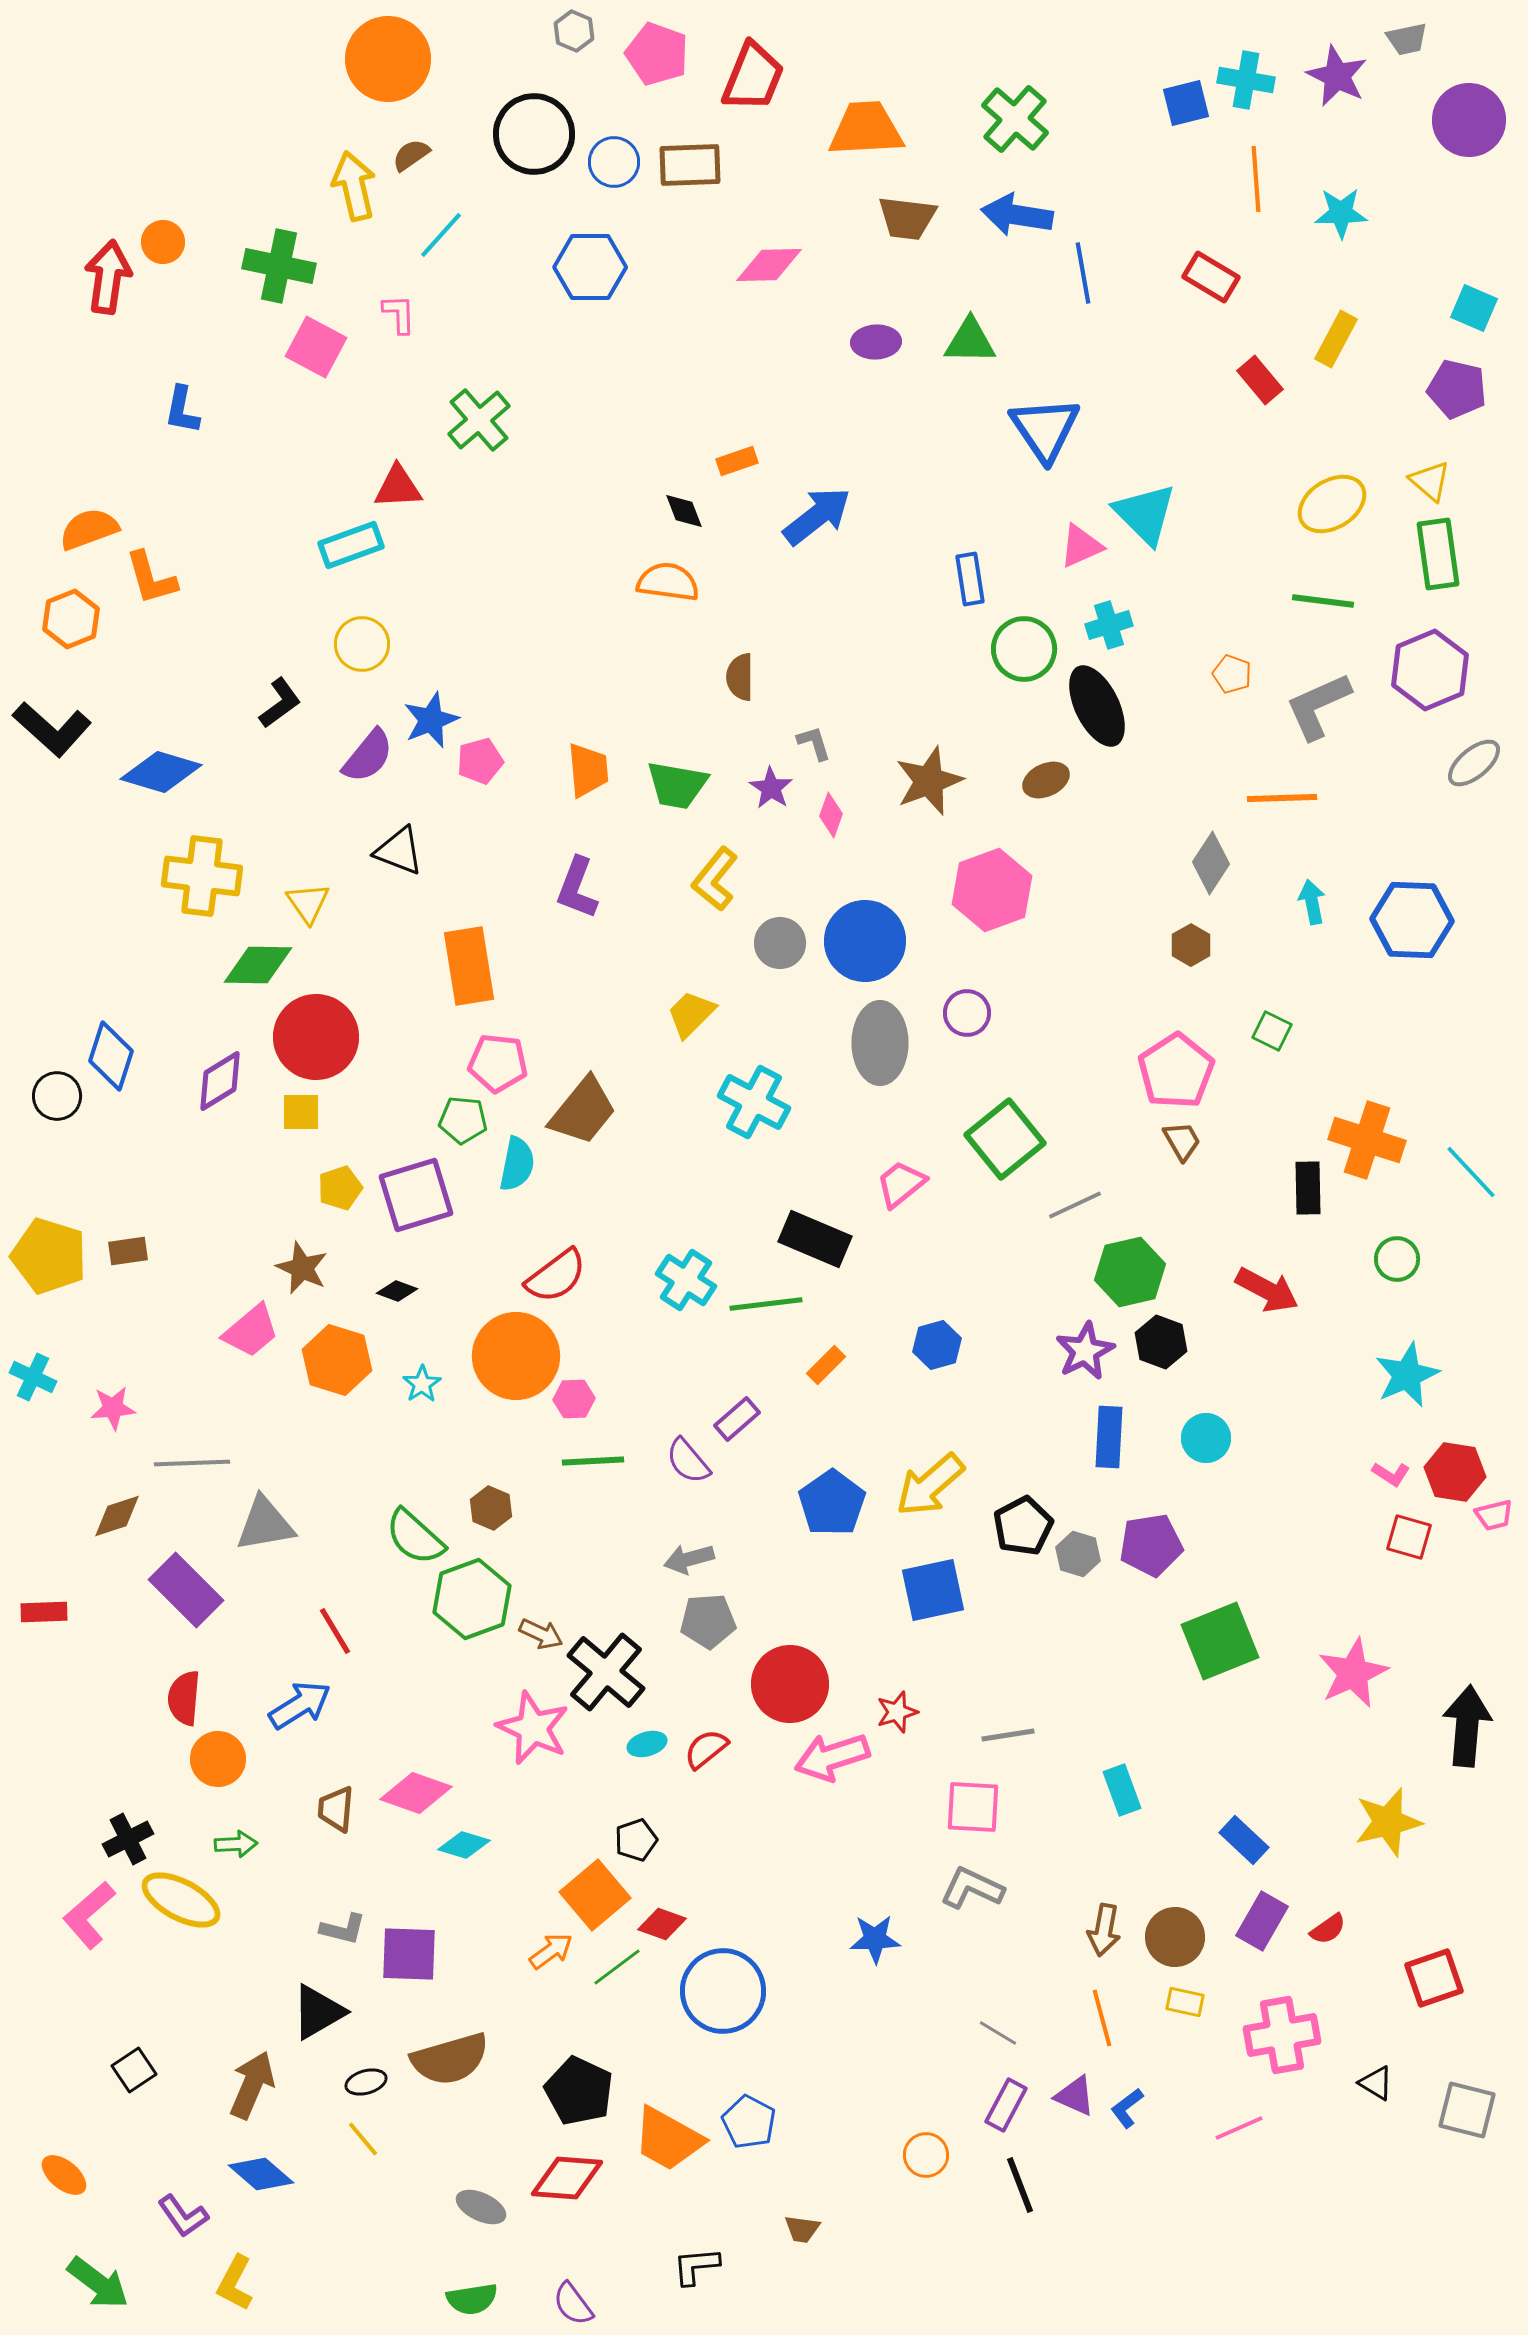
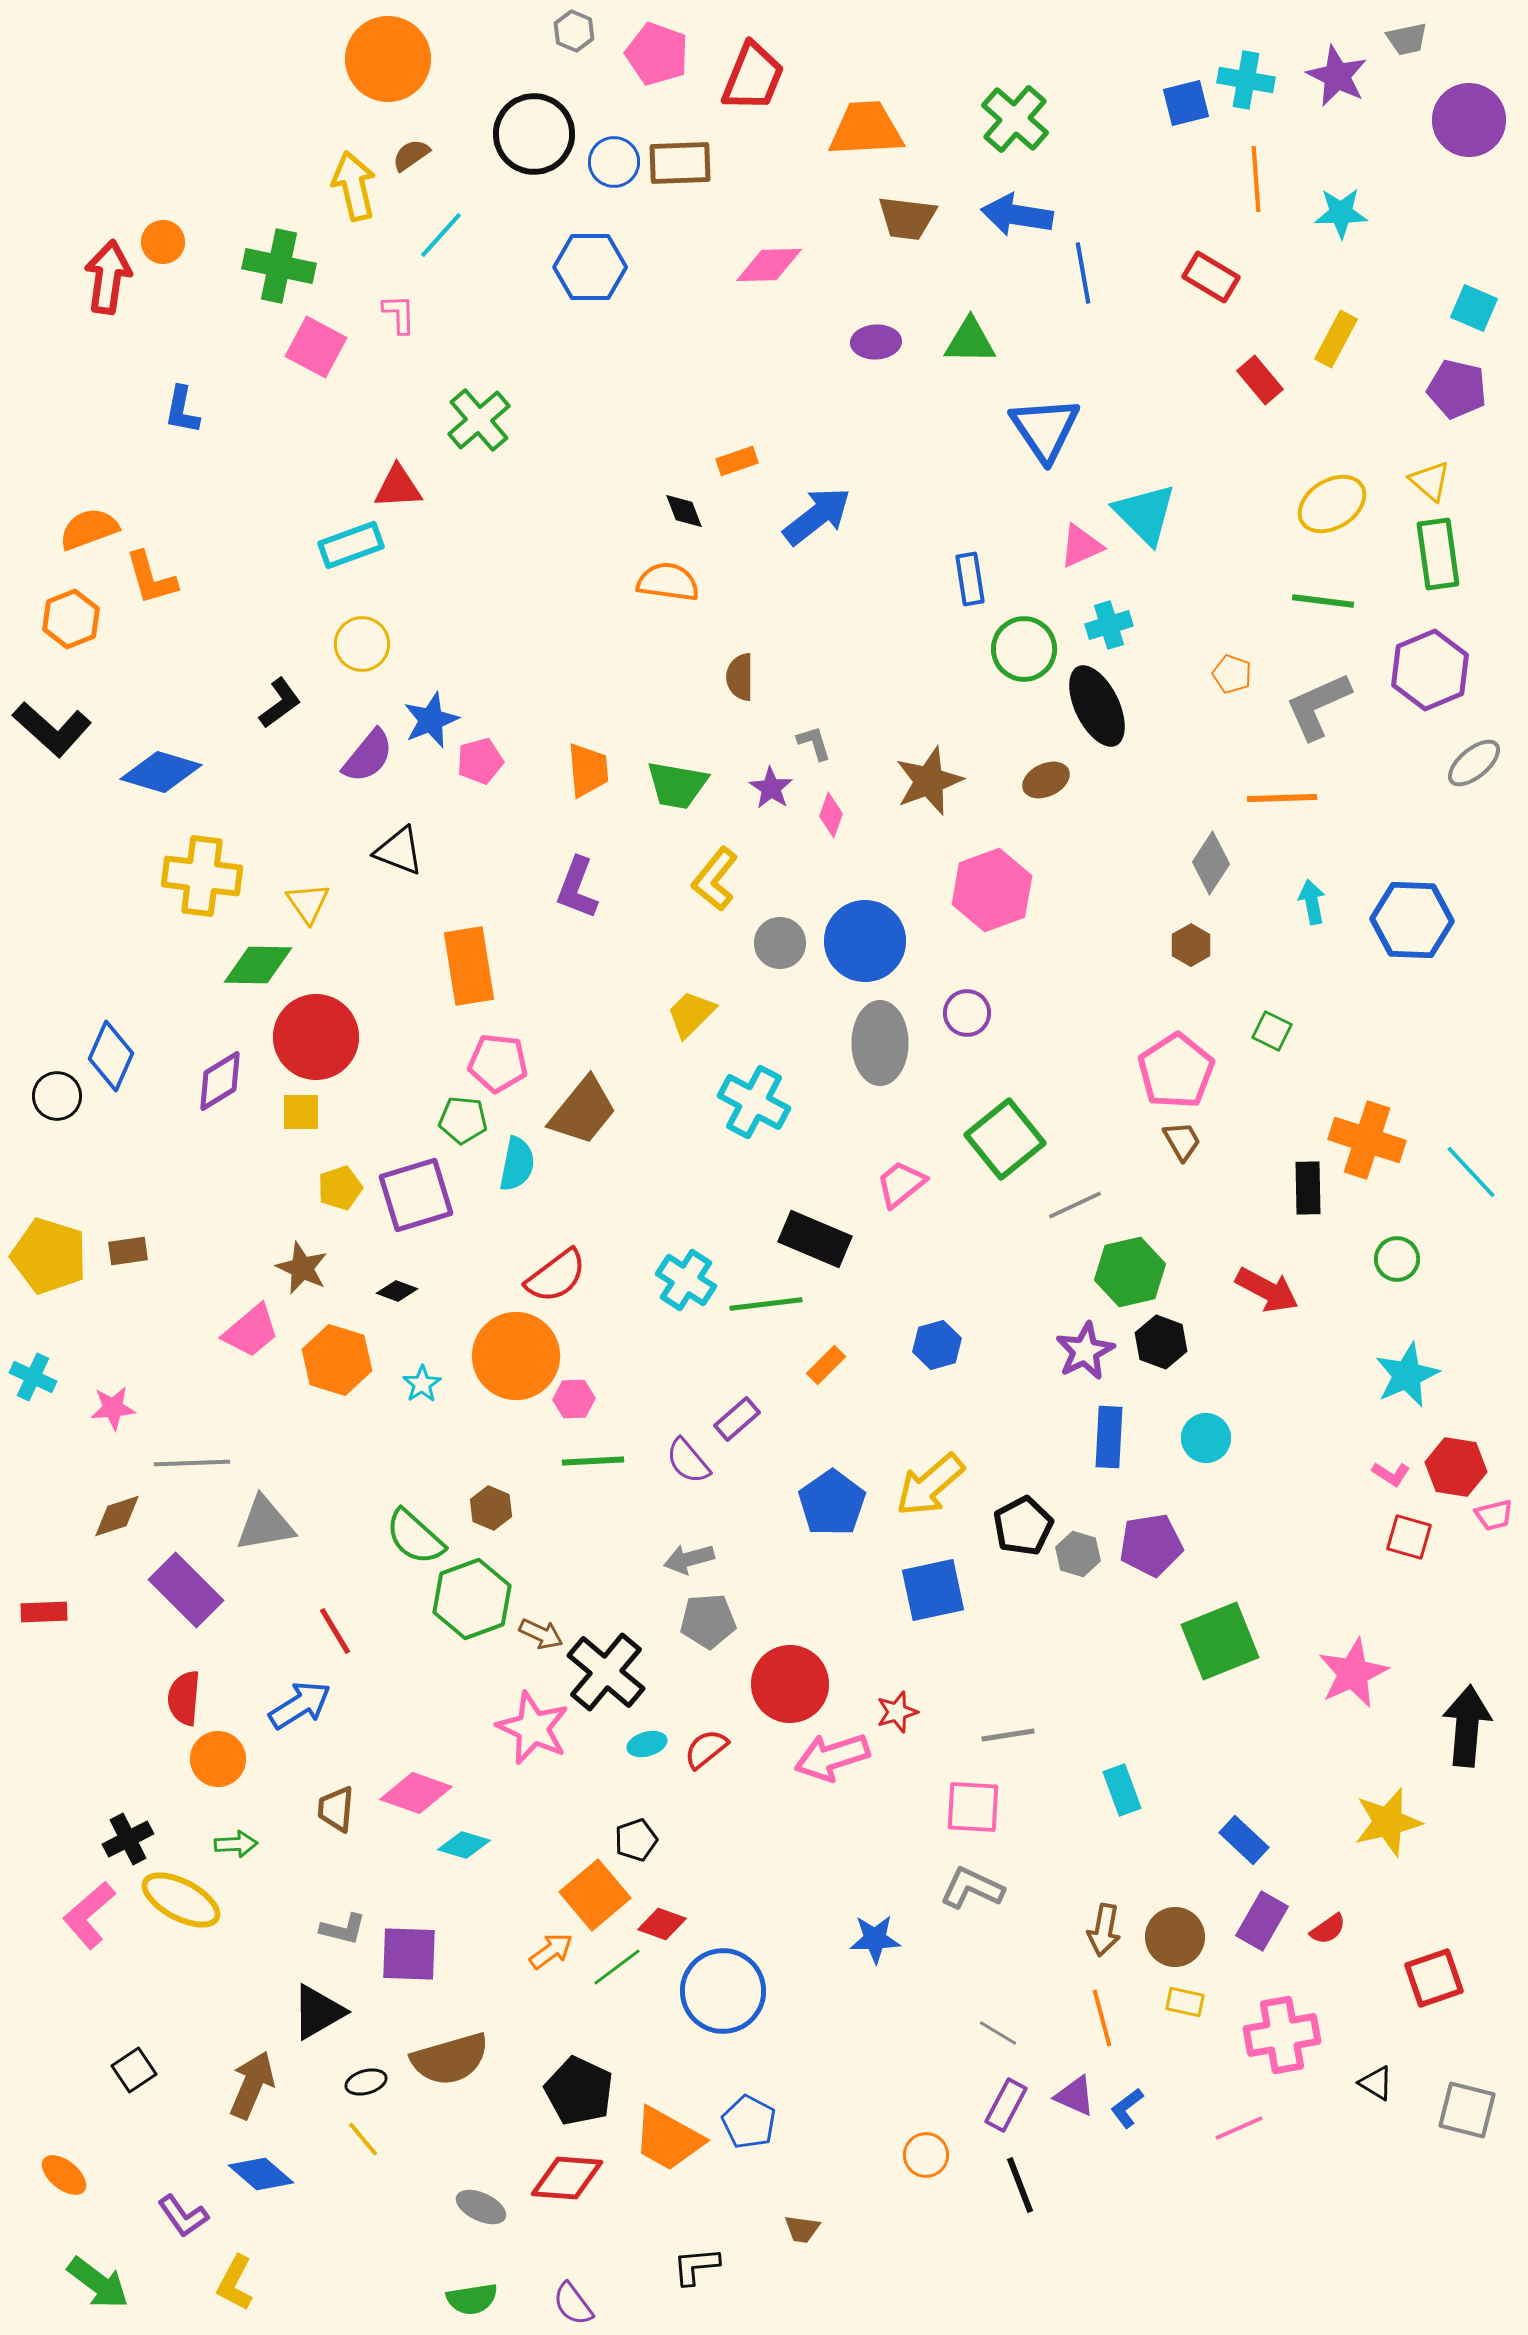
brown rectangle at (690, 165): moved 10 px left, 2 px up
blue diamond at (111, 1056): rotated 6 degrees clockwise
red hexagon at (1455, 1472): moved 1 px right, 5 px up
